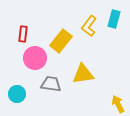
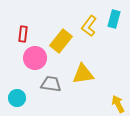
cyan circle: moved 4 px down
